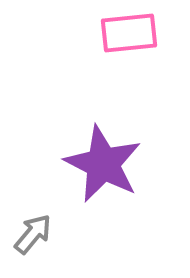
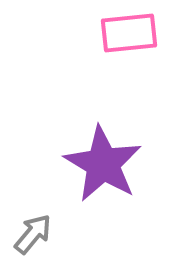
purple star: rotated 4 degrees clockwise
